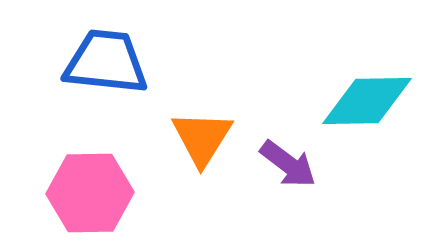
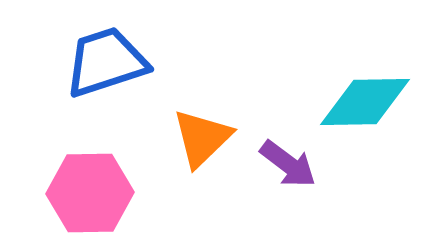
blue trapezoid: rotated 24 degrees counterclockwise
cyan diamond: moved 2 px left, 1 px down
orange triangle: rotated 14 degrees clockwise
